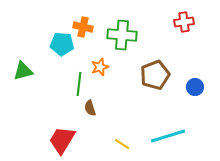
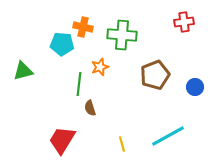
cyan line: rotated 12 degrees counterclockwise
yellow line: rotated 42 degrees clockwise
